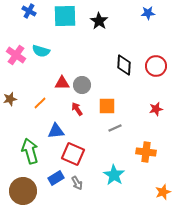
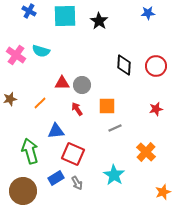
orange cross: rotated 36 degrees clockwise
